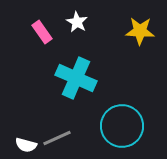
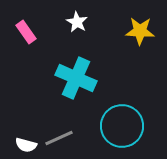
pink rectangle: moved 16 px left
gray line: moved 2 px right
